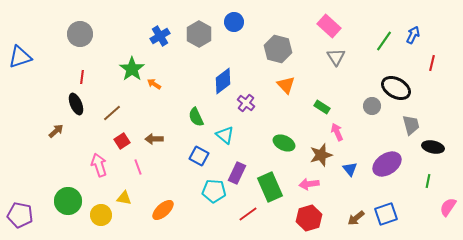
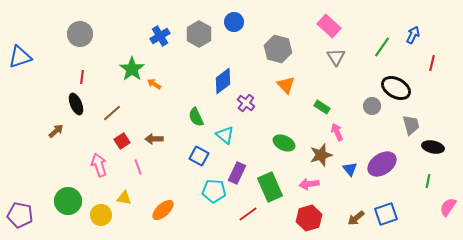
green line at (384, 41): moved 2 px left, 6 px down
purple ellipse at (387, 164): moved 5 px left
